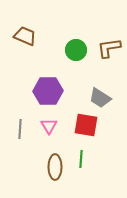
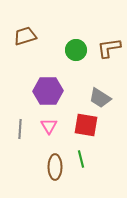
brown trapezoid: rotated 40 degrees counterclockwise
green line: rotated 18 degrees counterclockwise
